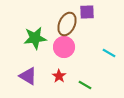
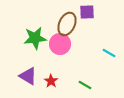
pink circle: moved 4 px left, 3 px up
red star: moved 8 px left, 5 px down
